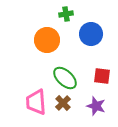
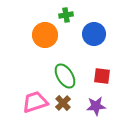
green cross: moved 1 px down
blue circle: moved 3 px right
orange circle: moved 2 px left, 5 px up
green ellipse: moved 2 px up; rotated 15 degrees clockwise
pink trapezoid: moved 1 px left; rotated 76 degrees clockwise
purple star: rotated 24 degrees counterclockwise
